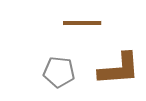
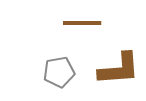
gray pentagon: rotated 16 degrees counterclockwise
